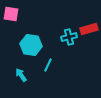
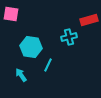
red rectangle: moved 9 px up
cyan hexagon: moved 2 px down
